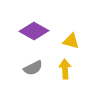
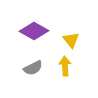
yellow triangle: moved 1 px up; rotated 36 degrees clockwise
yellow arrow: moved 3 px up
